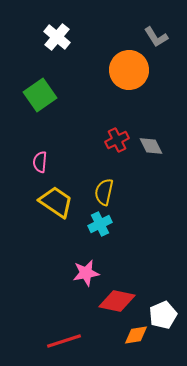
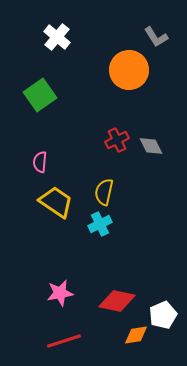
pink star: moved 26 px left, 20 px down
